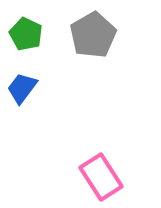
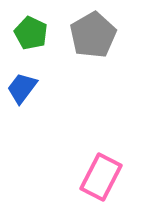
green pentagon: moved 5 px right, 1 px up
pink rectangle: rotated 60 degrees clockwise
